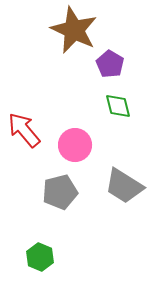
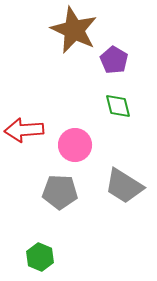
purple pentagon: moved 4 px right, 4 px up
red arrow: rotated 54 degrees counterclockwise
gray pentagon: rotated 16 degrees clockwise
